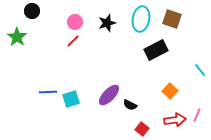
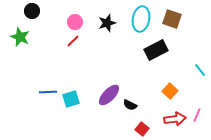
green star: moved 3 px right; rotated 12 degrees counterclockwise
red arrow: moved 1 px up
